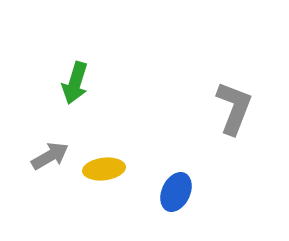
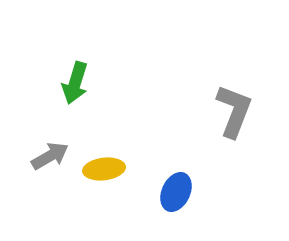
gray L-shape: moved 3 px down
